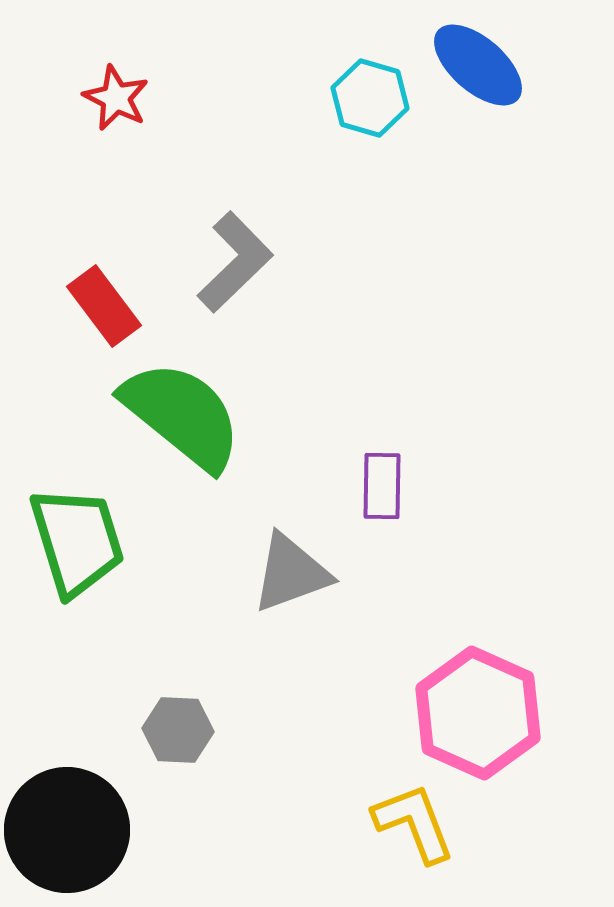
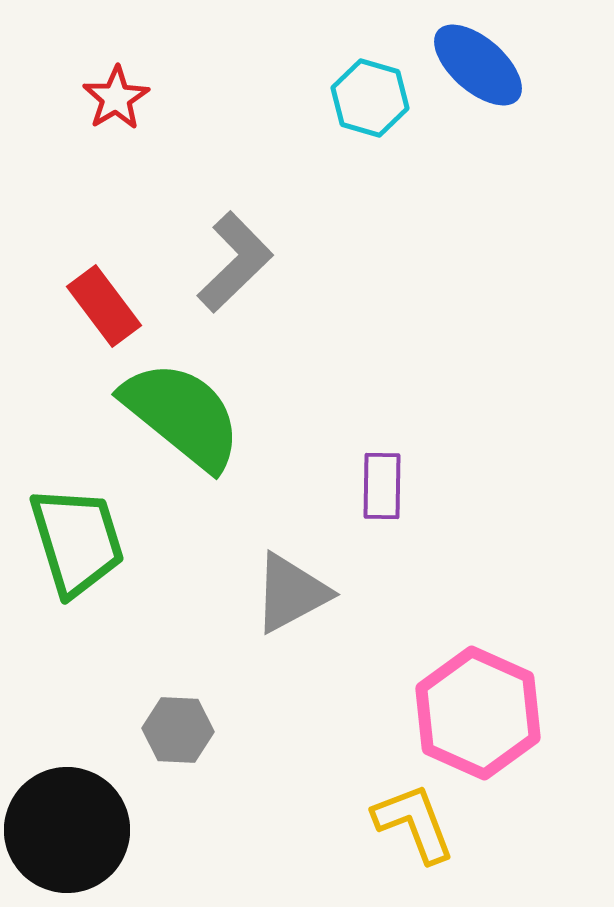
red star: rotated 14 degrees clockwise
gray triangle: moved 20 px down; rotated 8 degrees counterclockwise
